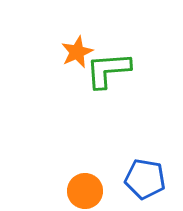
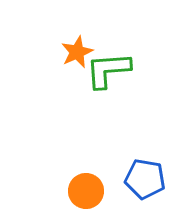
orange circle: moved 1 px right
